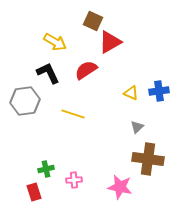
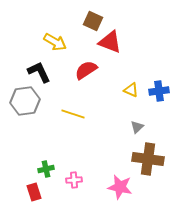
red triangle: rotated 50 degrees clockwise
black L-shape: moved 9 px left, 1 px up
yellow triangle: moved 3 px up
